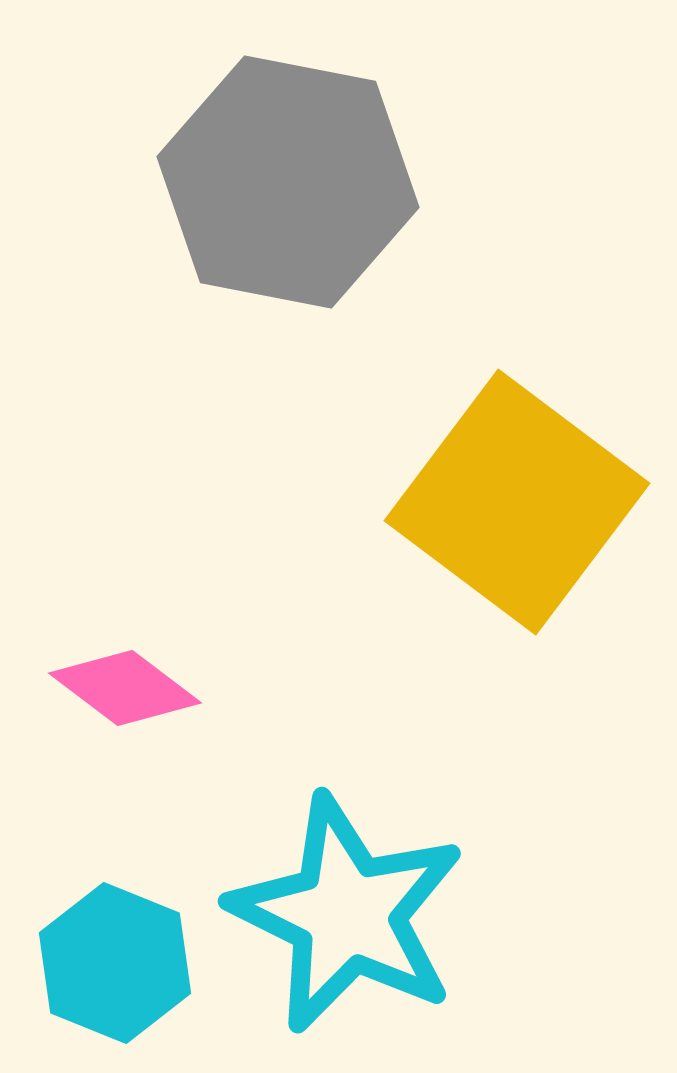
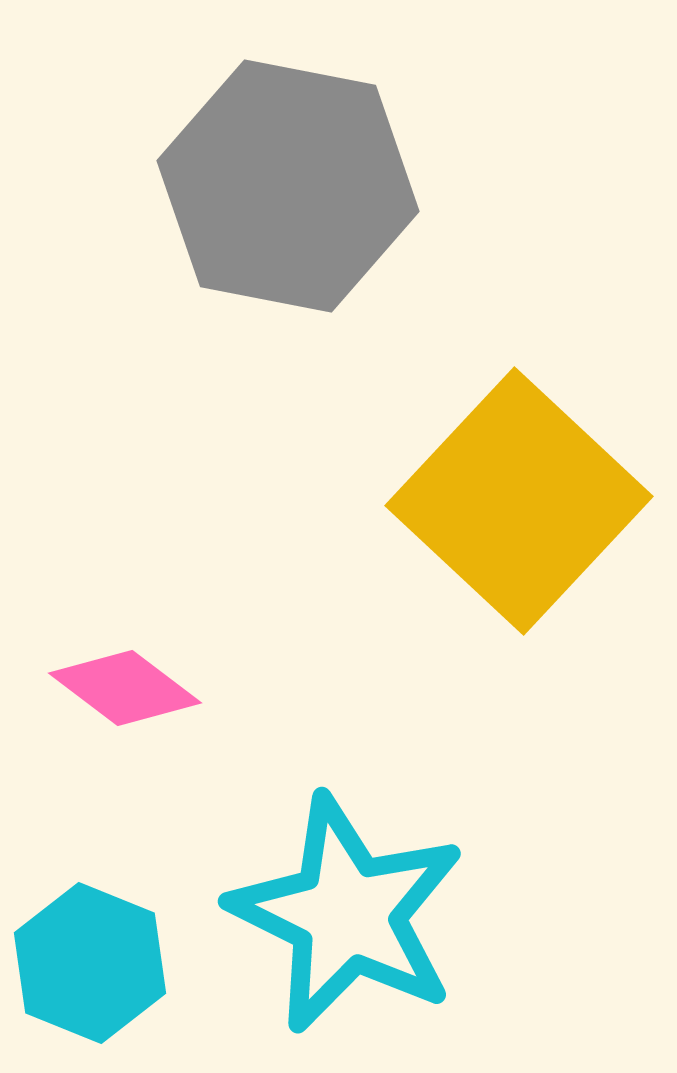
gray hexagon: moved 4 px down
yellow square: moved 2 px right, 1 px up; rotated 6 degrees clockwise
cyan hexagon: moved 25 px left
